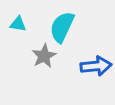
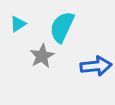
cyan triangle: rotated 42 degrees counterclockwise
gray star: moved 2 px left
